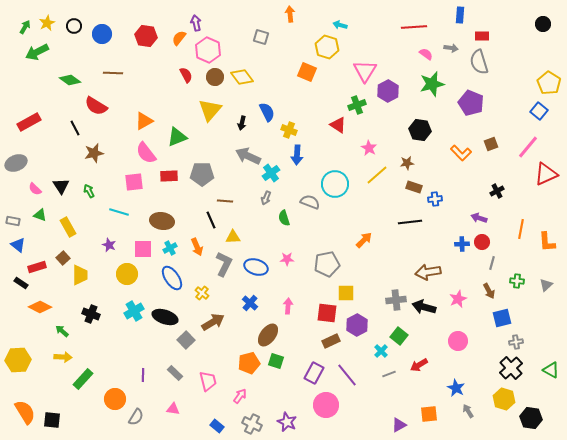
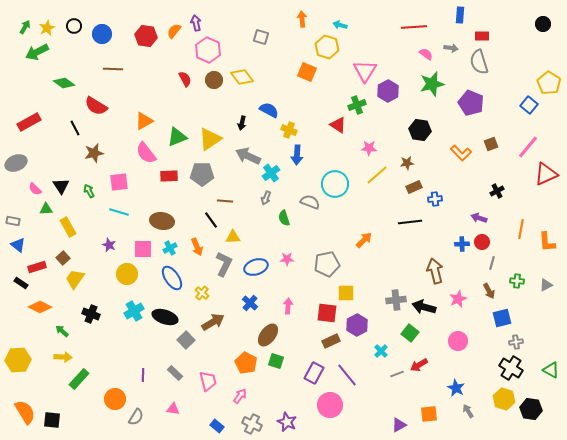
orange arrow at (290, 14): moved 12 px right, 5 px down
yellow star at (47, 23): moved 5 px down
orange semicircle at (179, 38): moved 5 px left, 7 px up
brown line at (113, 73): moved 4 px up
red semicircle at (186, 75): moved 1 px left, 4 px down
brown circle at (215, 77): moved 1 px left, 3 px down
green diamond at (70, 80): moved 6 px left, 3 px down
yellow triangle at (210, 110): moved 29 px down; rotated 15 degrees clockwise
blue square at (539, 111): moved 10 px left, 6 px up
blue semicircle at (267, 112): moved 2 px right, 2 px up; rotated 36 degrees counterclockwise
pink star at (369, 148): rotated 28 degrees counterclockwise
pink square at (134, 182): moved 15 px left
brown rectangle at (414, 187): rotated 42 degrees counterclockwise
green triangle at (40, 215): moved 6 px right, 6 px up; rotated 24 degrees counterclockwise
black line at (211, 220): rotated 12 degrees counterclockwise
blue ellipse at (256, 267): rotated 35 degrees counterclockwise
brown arrow at (428, 272): moved 7 px right, 1 px up; rotated 85 degrees clockwise
yellow trapezoid at (80, 275): moved 5 px left, 4 px down; rotated 145 degrees counterclockwise
gray triangle at (546, 285): rotated 16 degrees clockwise
green square at (399, 336): moved 11 px right, 3 px up
orange pentagon at (249, 363): moved 3 px left; rotated 30 degrees counterclockwise
black cross at (511, 368): rotated 15 degrees counterclockwise
gray line at (389, 374): moved 8 px right
green rectangle at (83, 379): moved 4 px left
pink circle at (326, 405): moved 4 px right
black hexagon at (531, 418): moved 9 px up
